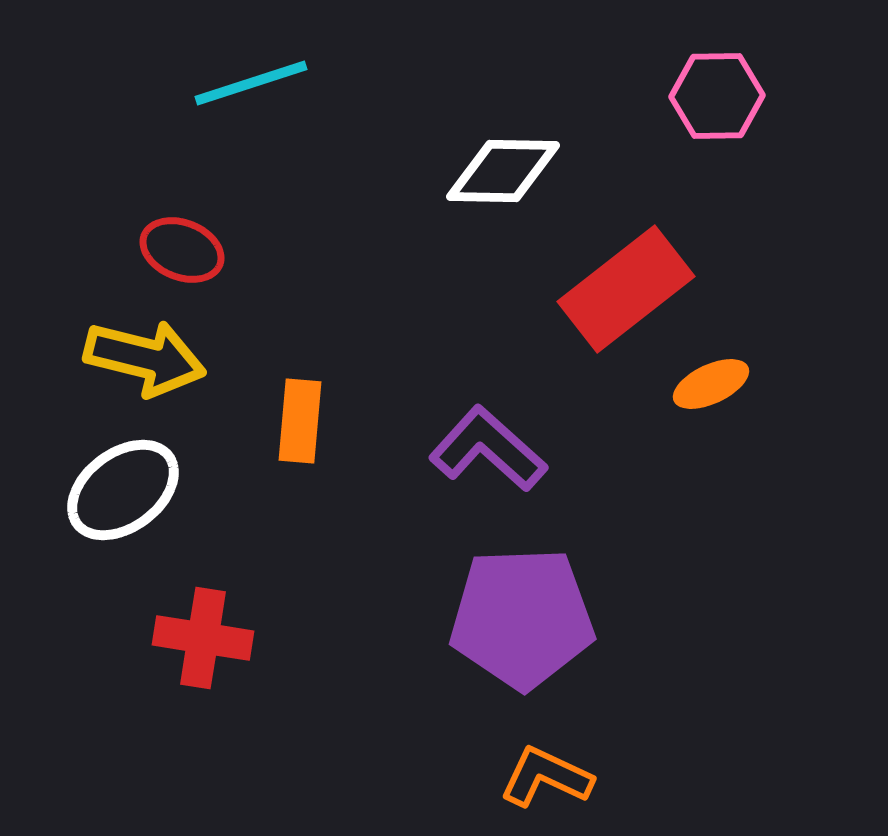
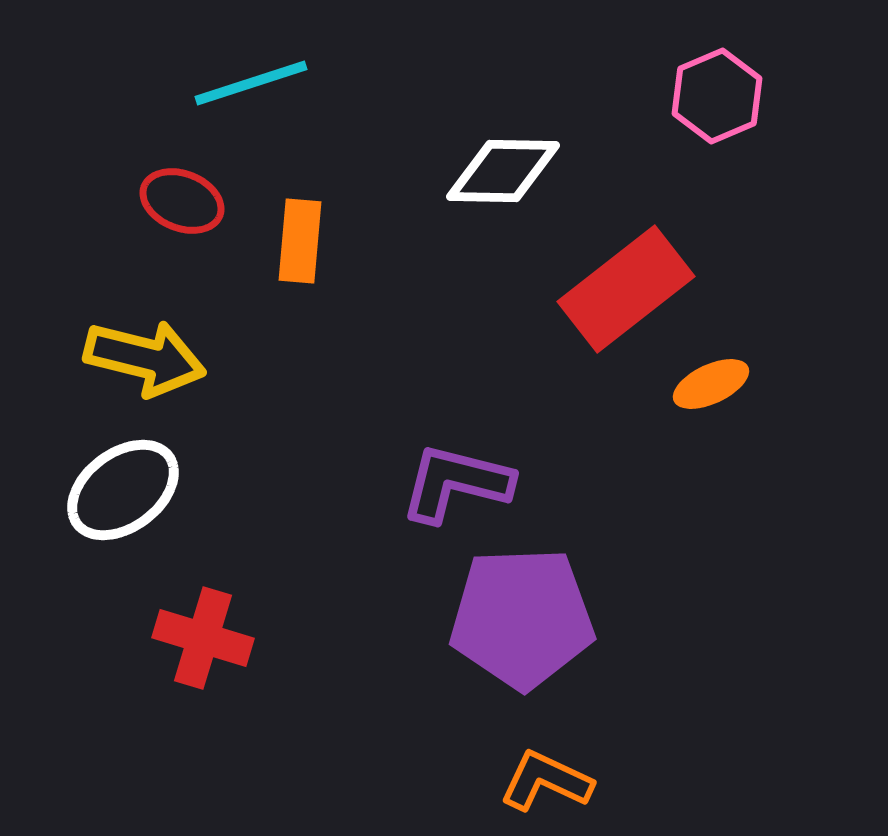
pink hexagon: rotated 22 degrees counterclockwise
red ellipse: moved 49 px up
orange rectangle: moved 180 px up
purple L-shape: moved 32 px left, 34 px down; rotated 28 degrees counterclockwise
red cross: rotated 8 degrees clockwise
orange L-shape: moved 4 px down
